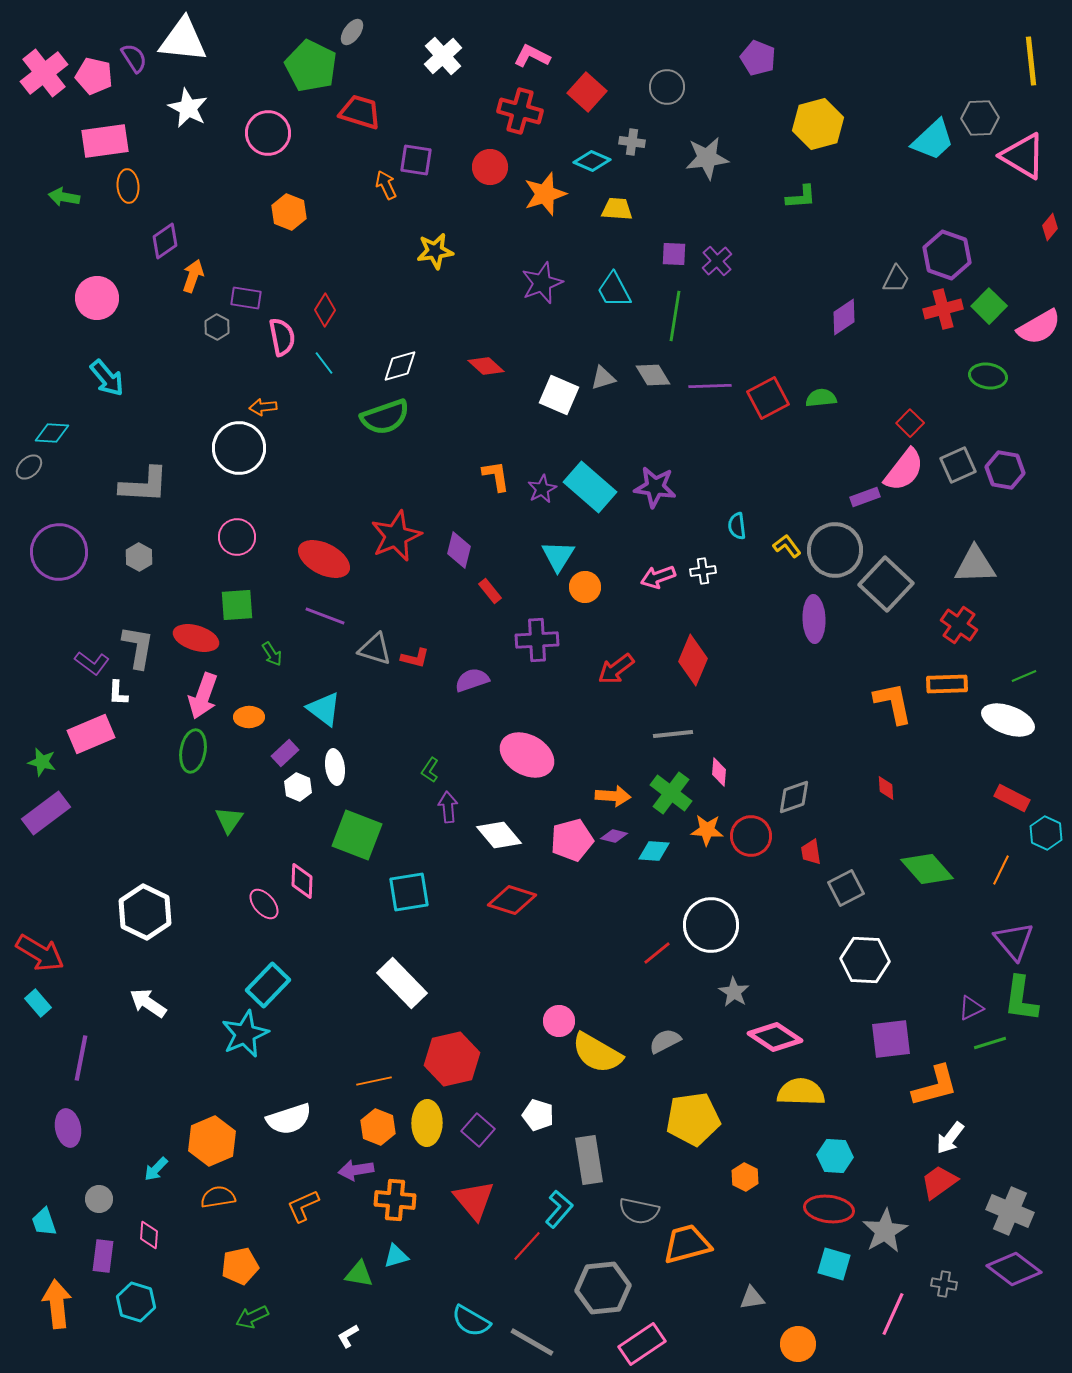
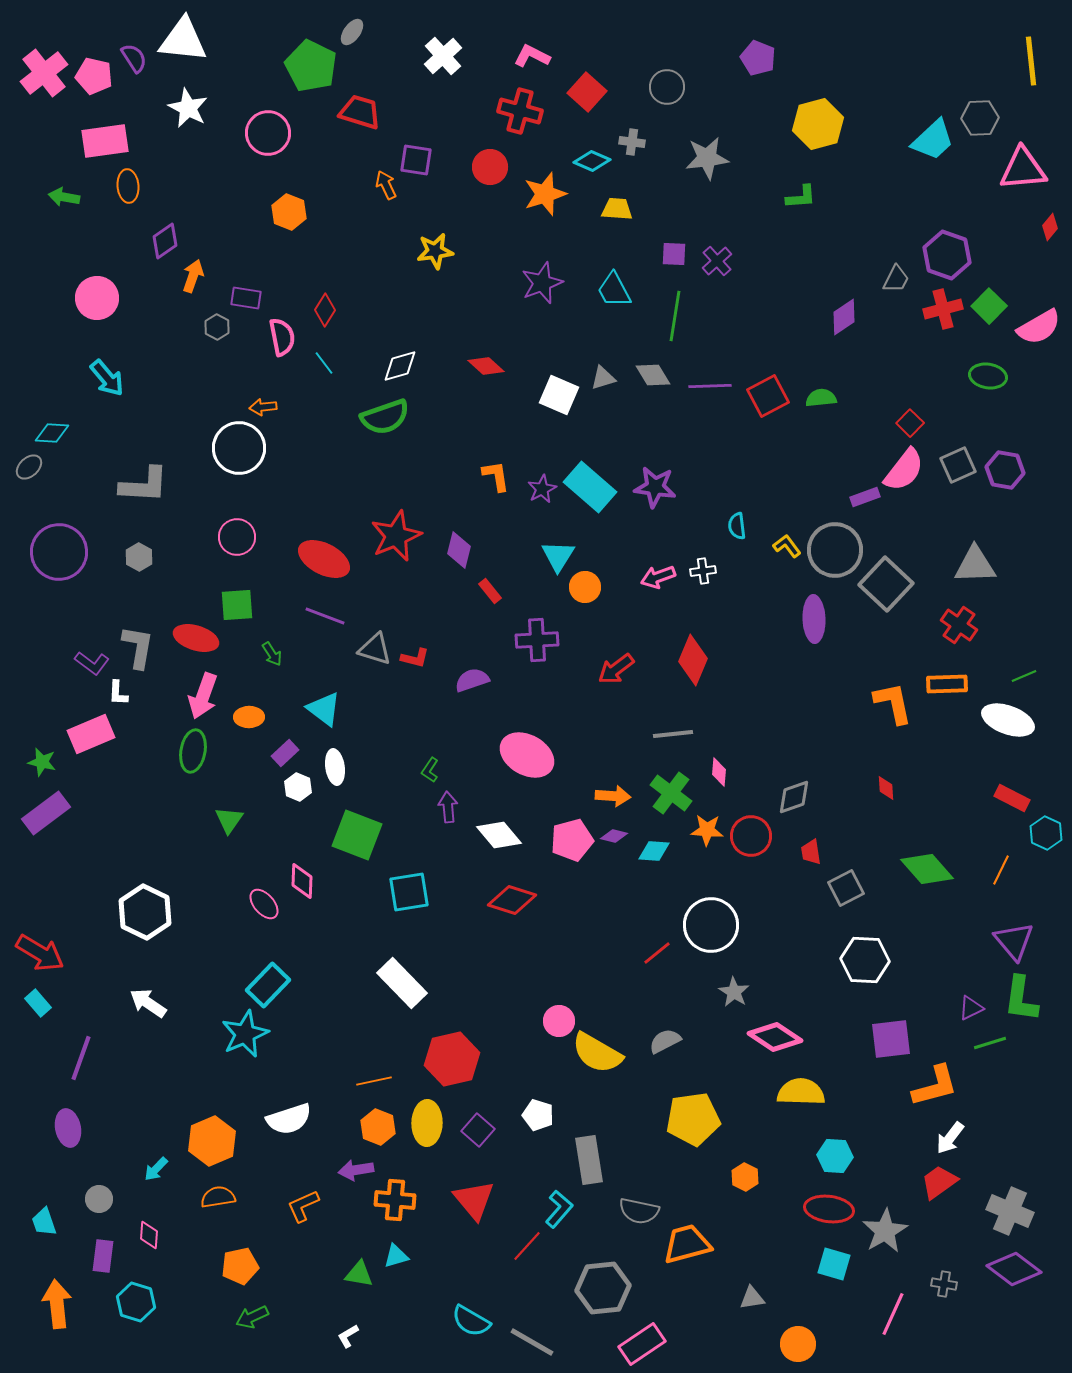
pink triangle at (1023, 156): moved 13 px down; rotated 36 degrees counterclockwise
red square at (768, 398): moved 2 px up
purple line at (81, 1058): rotated 9 degrees clockwise
